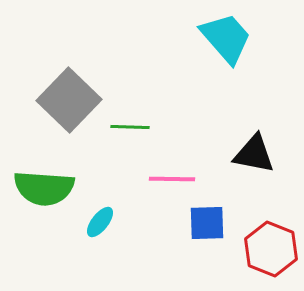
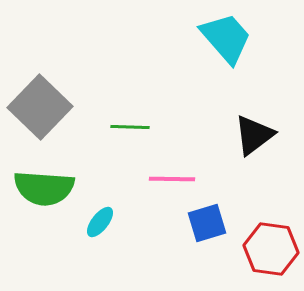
gray square: moved 29 px left, 7 px down
black triangle: moved 19 px up; rotated 48 degrees counterclockwise
blue square: rotated 15 degrees counterclockwise
red hexagon: rotated 14 degrees counterclockwise
